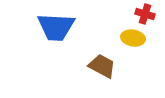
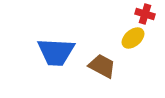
blue trapezoid: moved 25 px down
yellow ellipse: rotated 50 degrees counterclockwise
